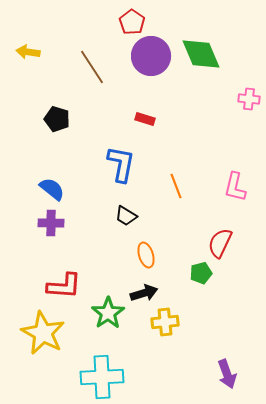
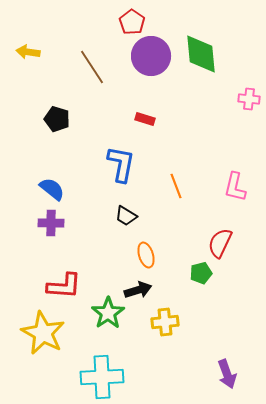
green diamond: rotated 18 degrees clockwise
black arrow: moved 6 px left, 3 px up
